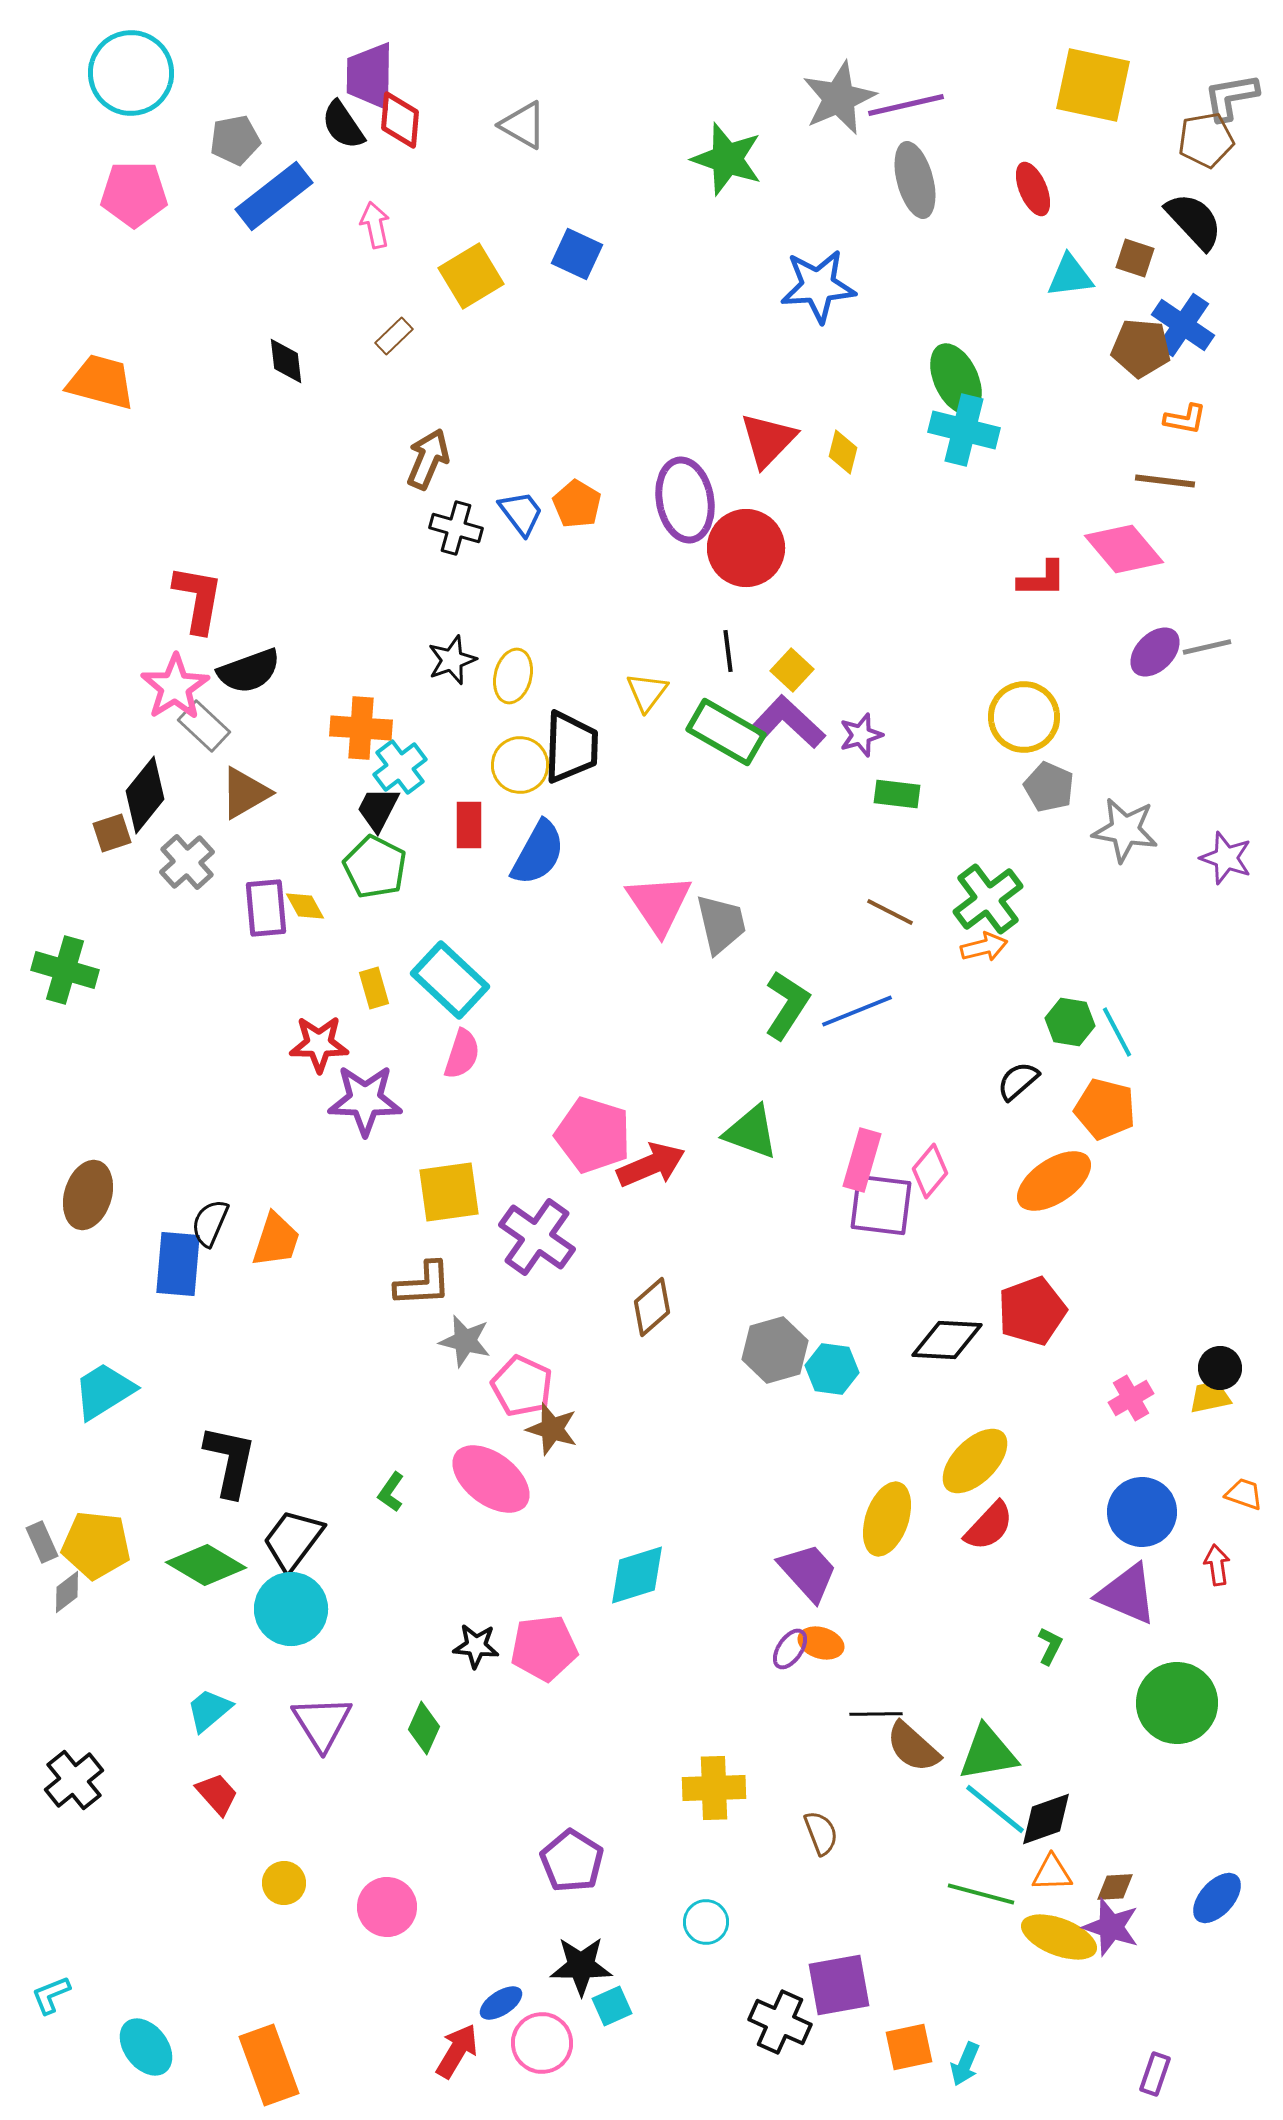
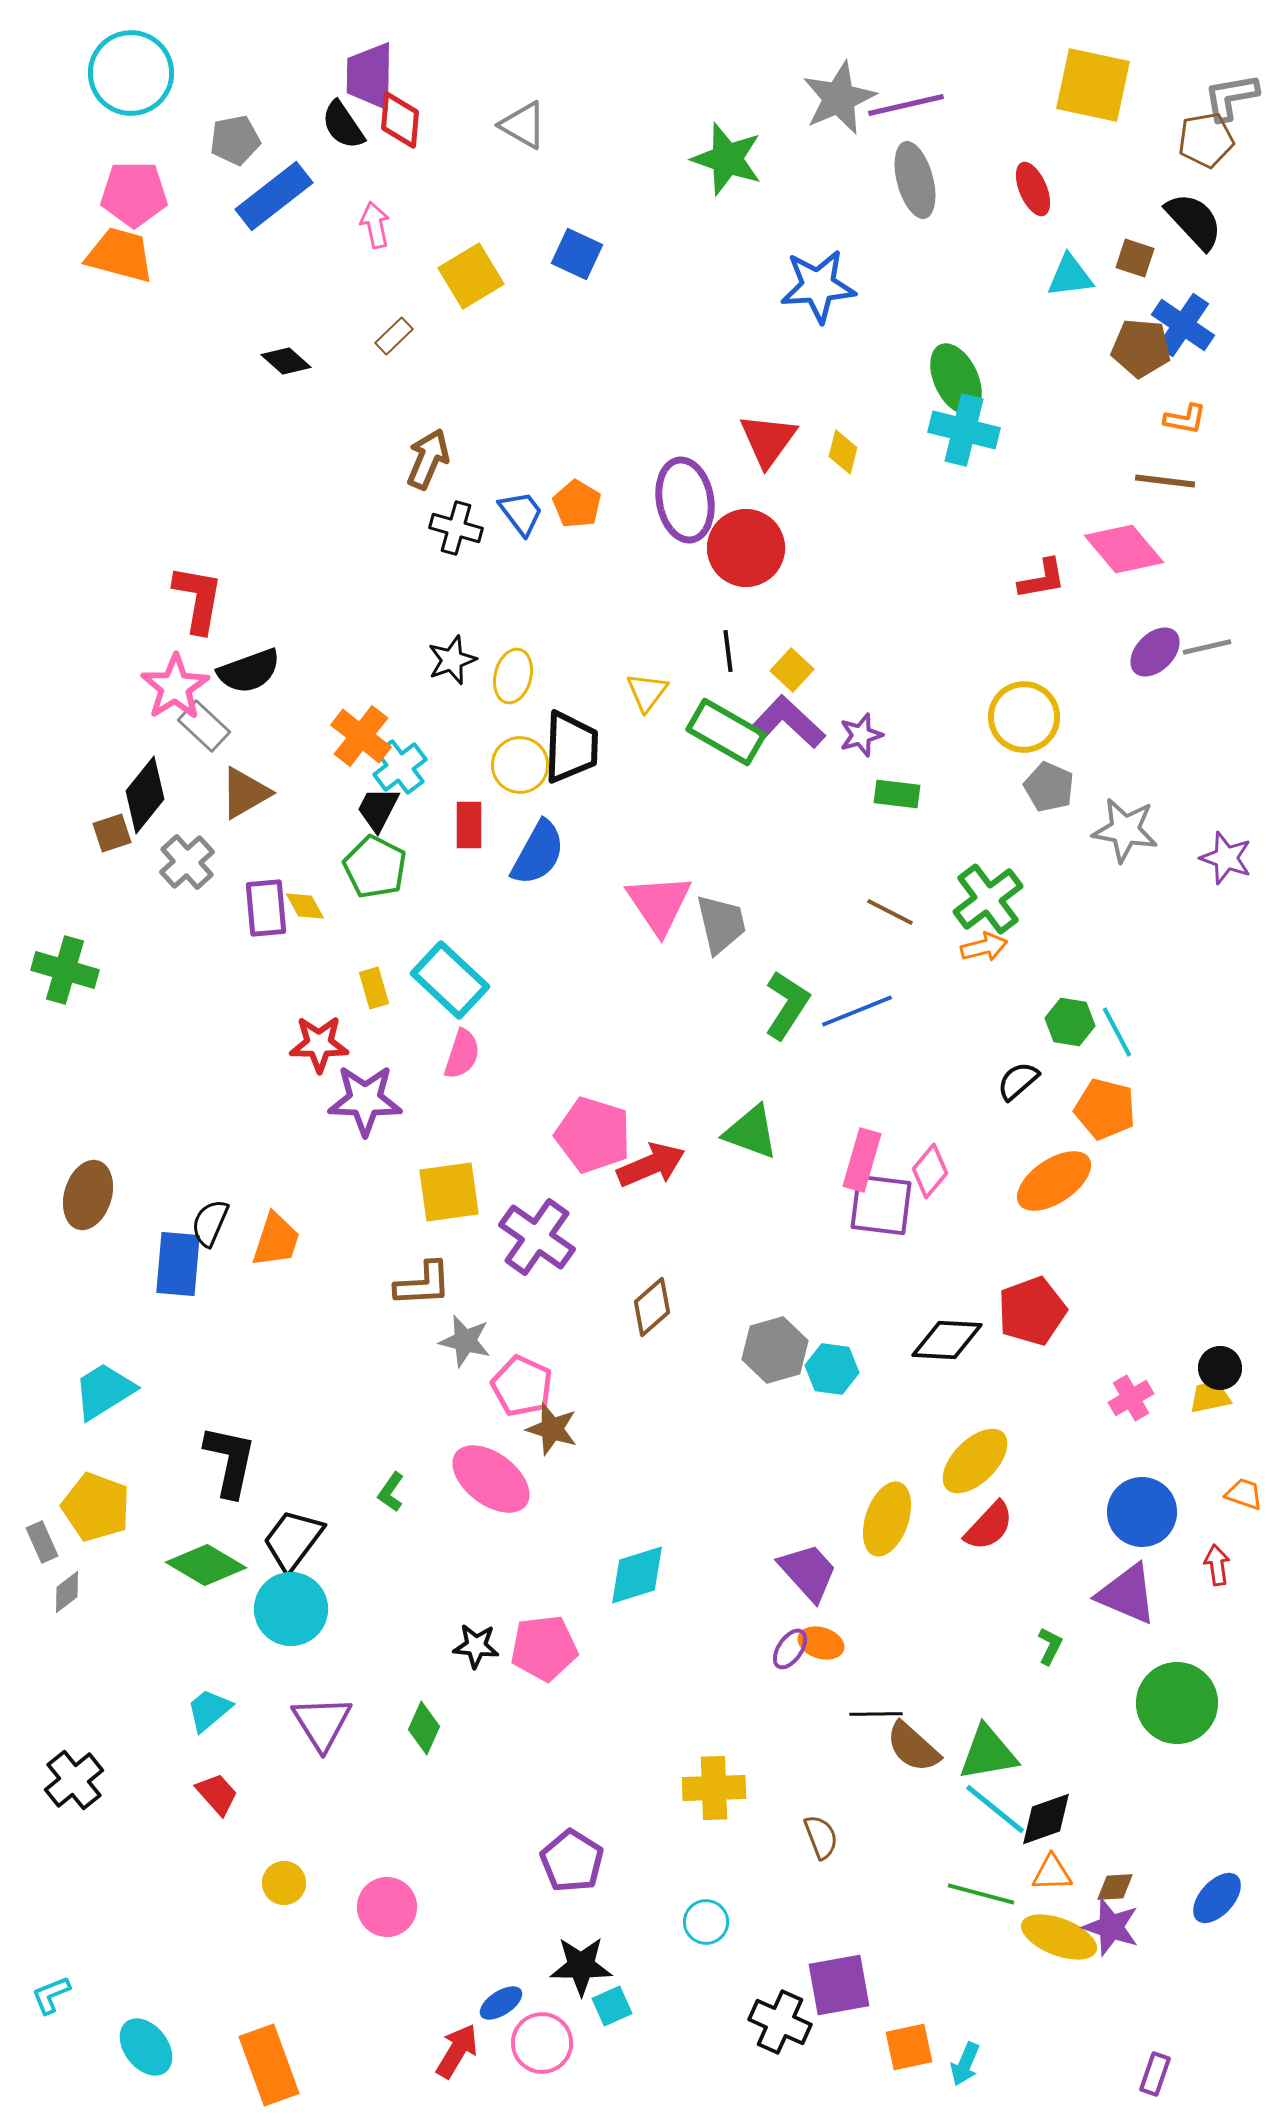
black diamond at (286, 361): rotated 42 degrees counterclockwise
orange trapezoid at (101, 382): moved 19 px right, 127 px up
red triangle at (768, 440): rotated 8 degrees counterclockwise
red L-shape at (1042, 579): rotated 10 degrees counterclockwise
orange cross at (361, 728): moved 8 px down; rotated 34 degrees clockwise
yellow pentagon at (96, 1545): moved 38 px up; rotated 14 degrees clockwise
brown semicircle at (821, 1833): moved 4 px down
